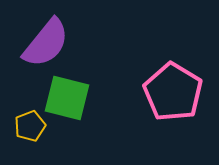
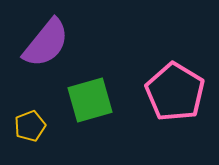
pink pentagon: moved 2 px right
green square: moved 23 px right, 2 px down; rotated 30 degrees counterclockwise
